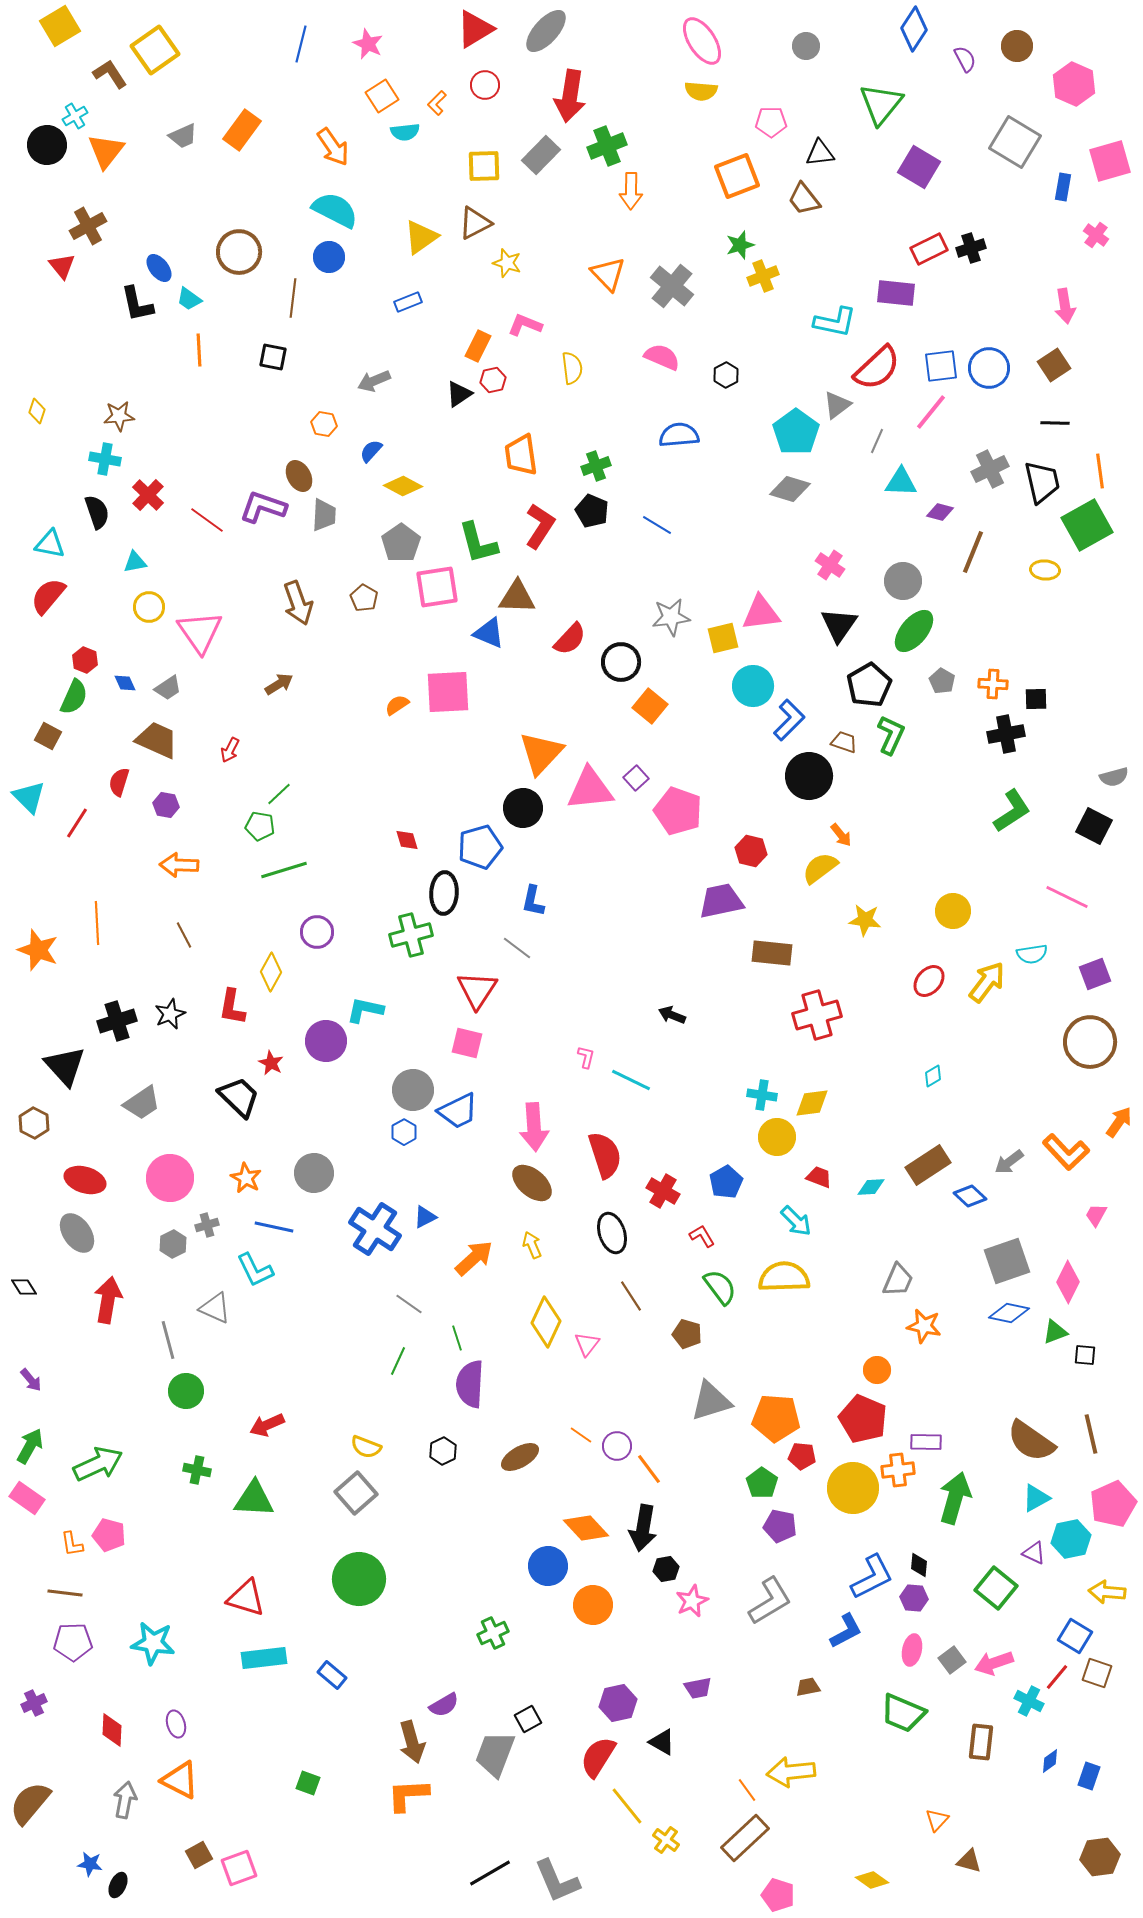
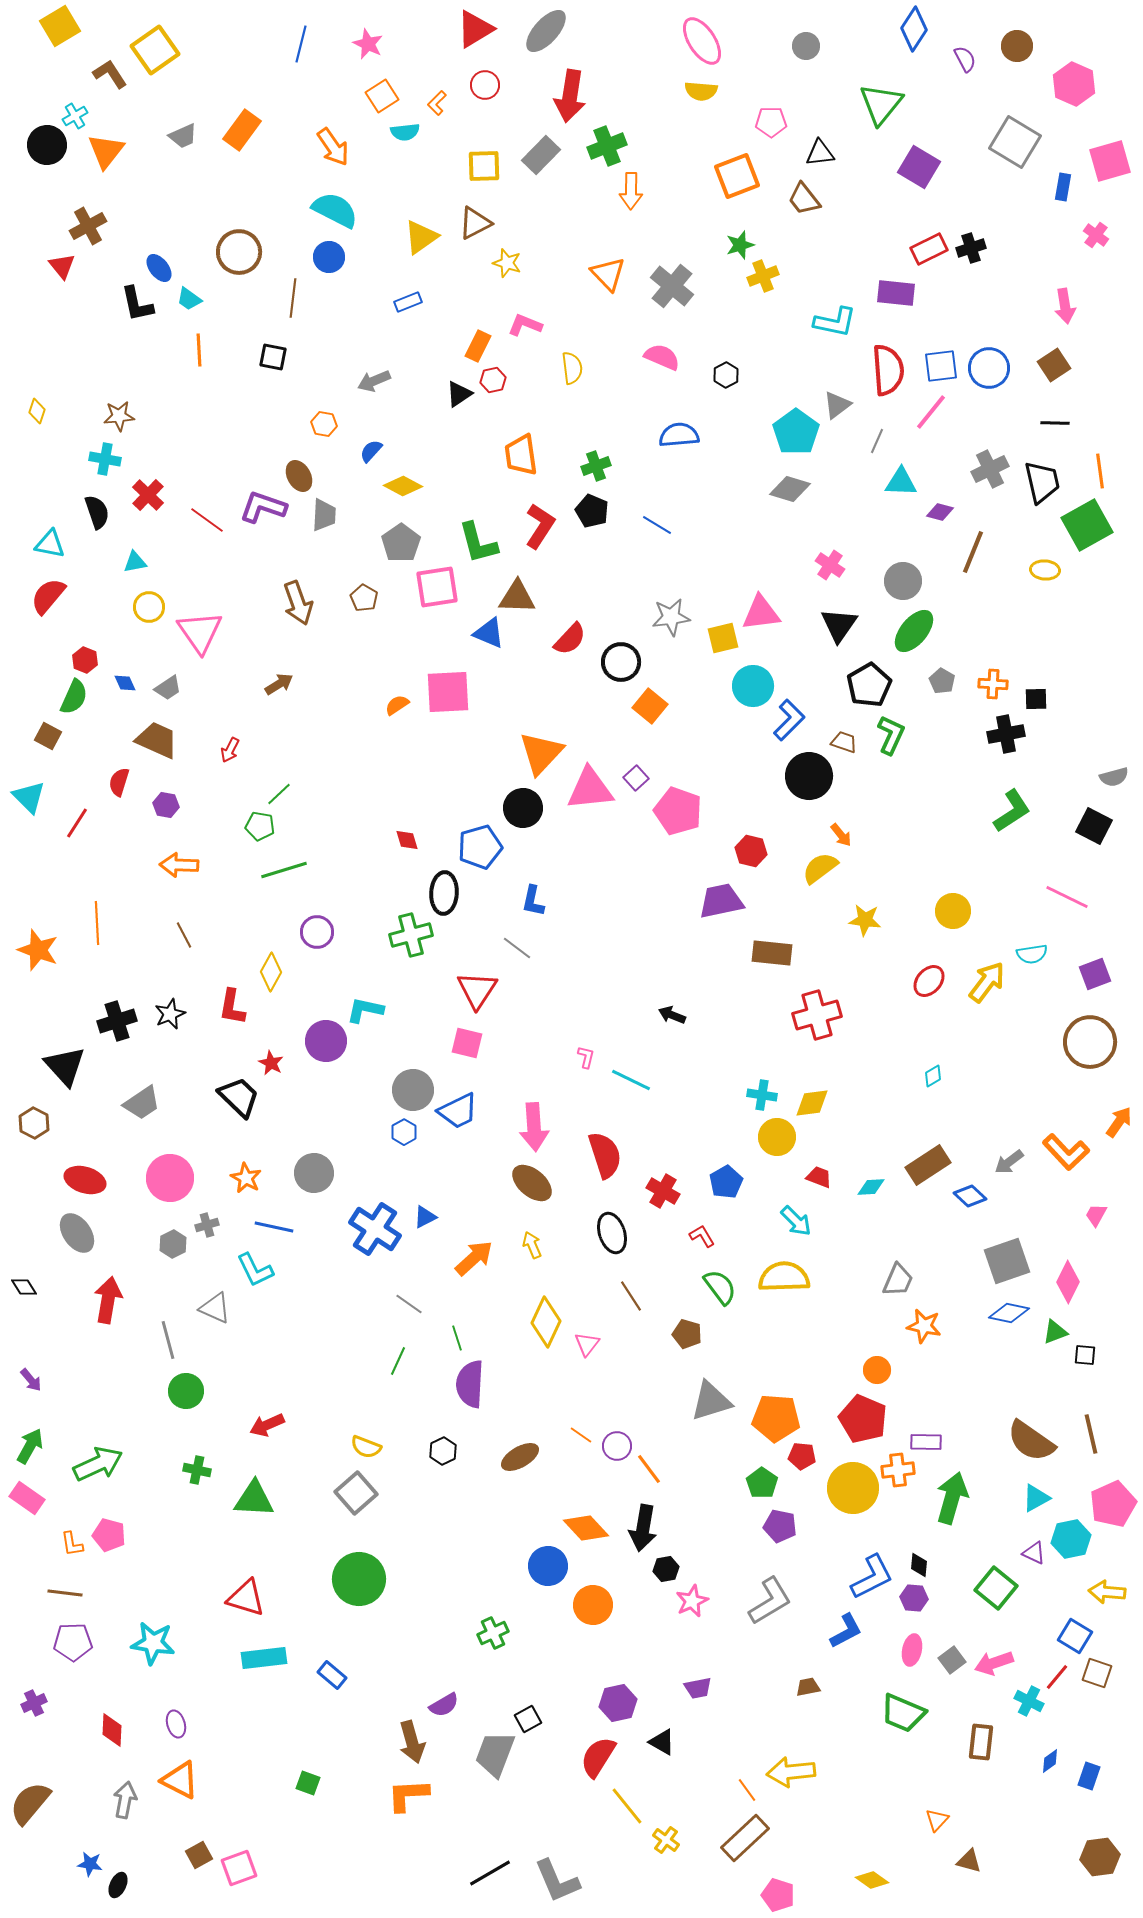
red semicircle at (877, 368): moved 11 px right, 2 px down; rotated 51 degrees counterclockwise
green arrow at (955, 1498): moved 3 px left
